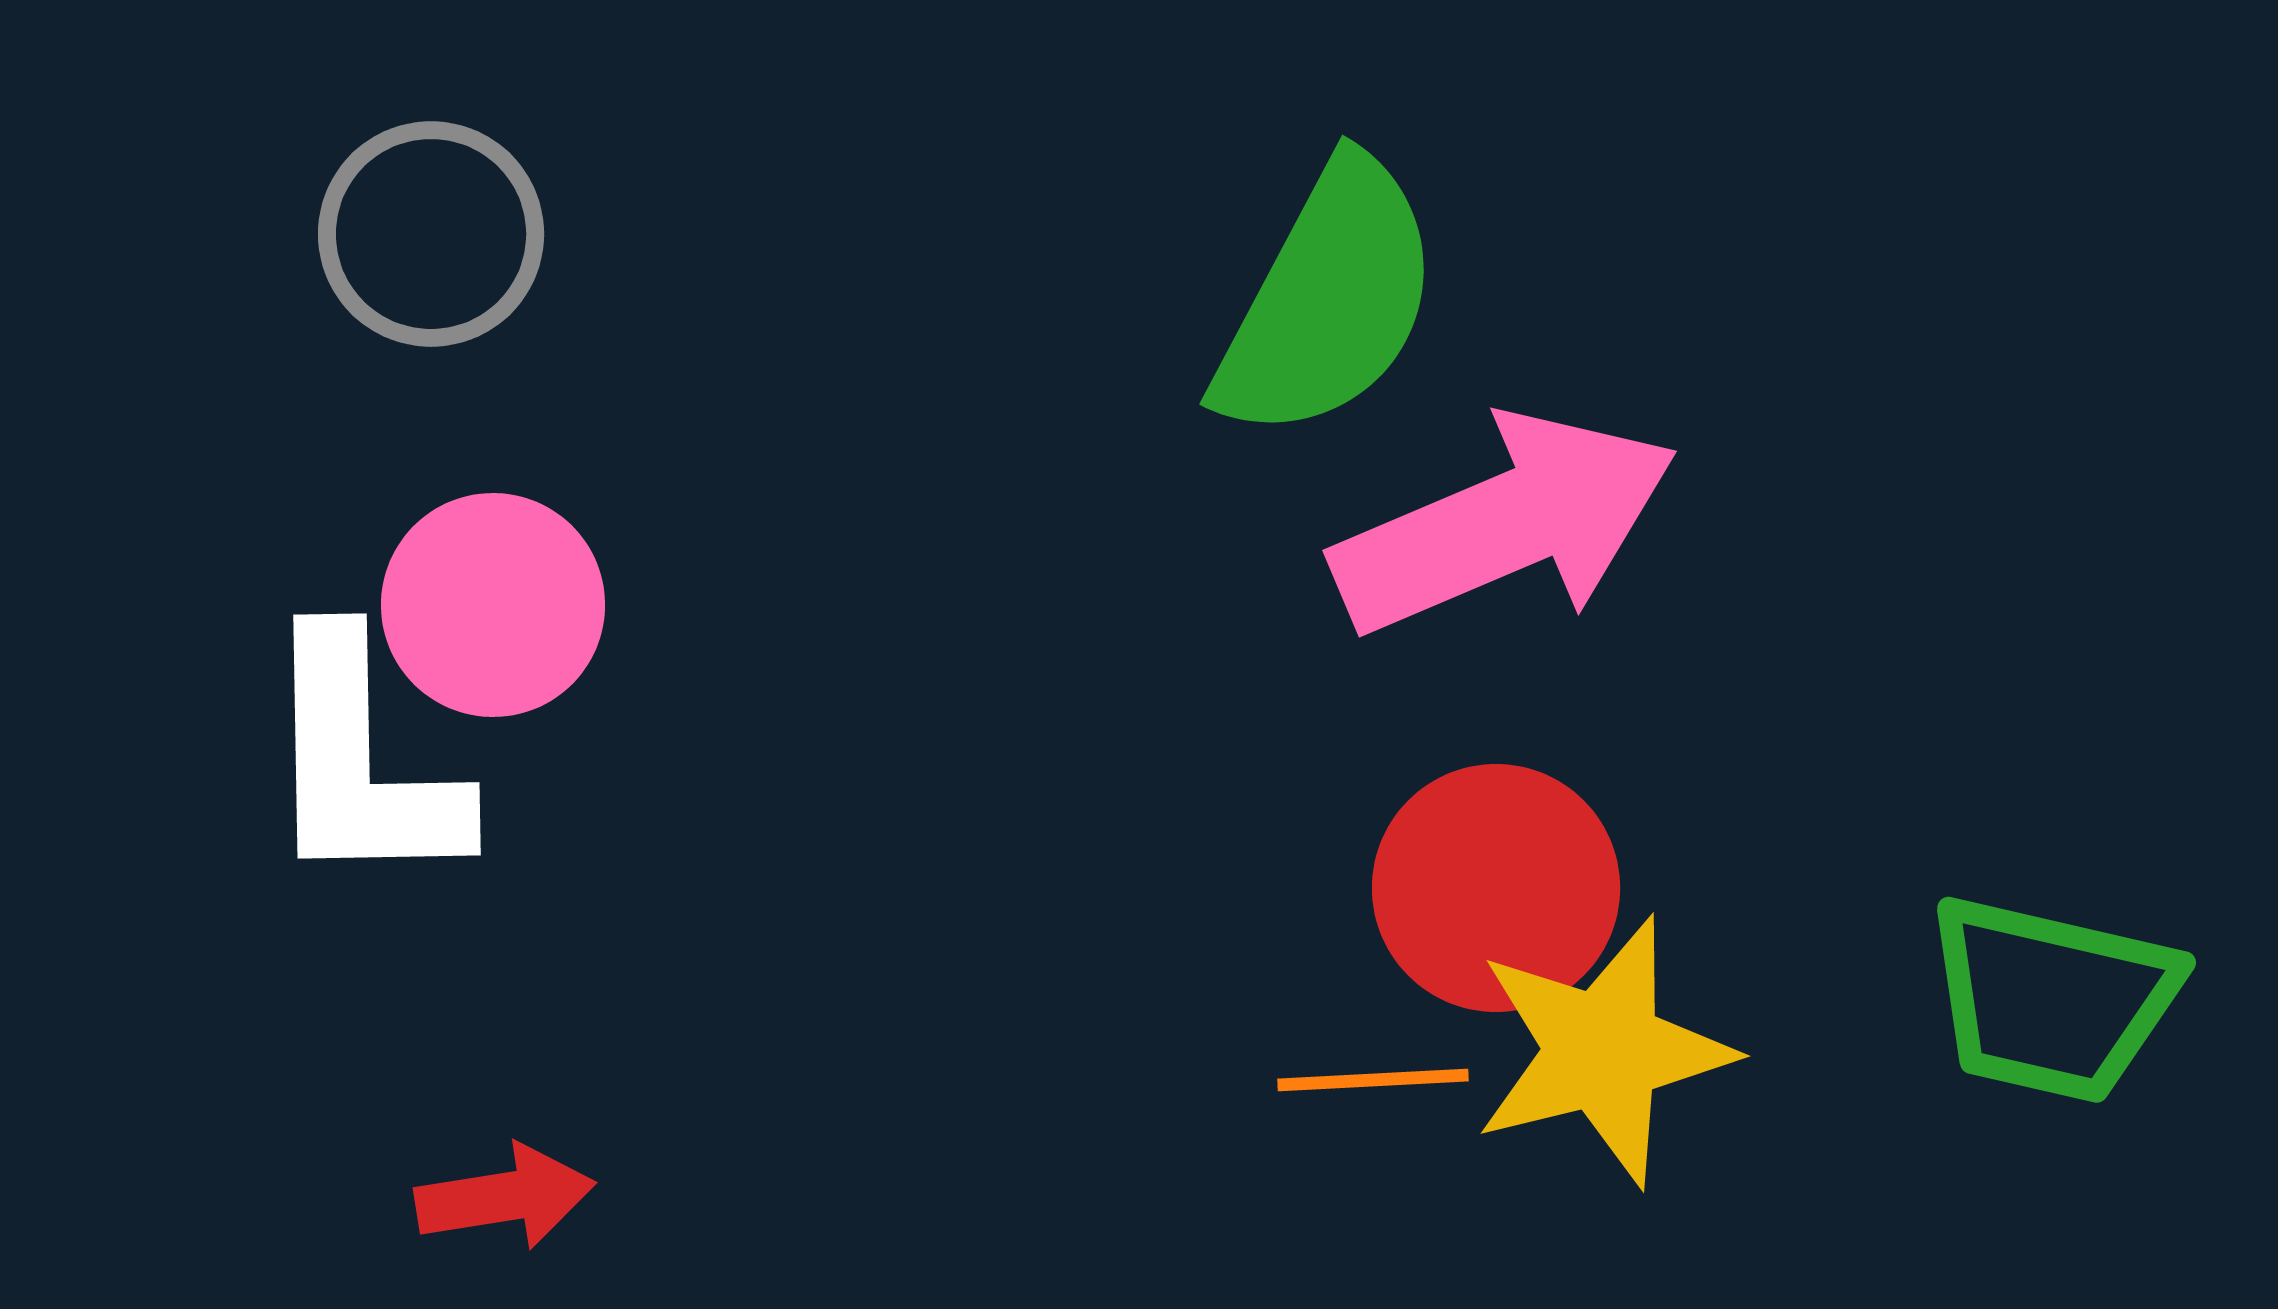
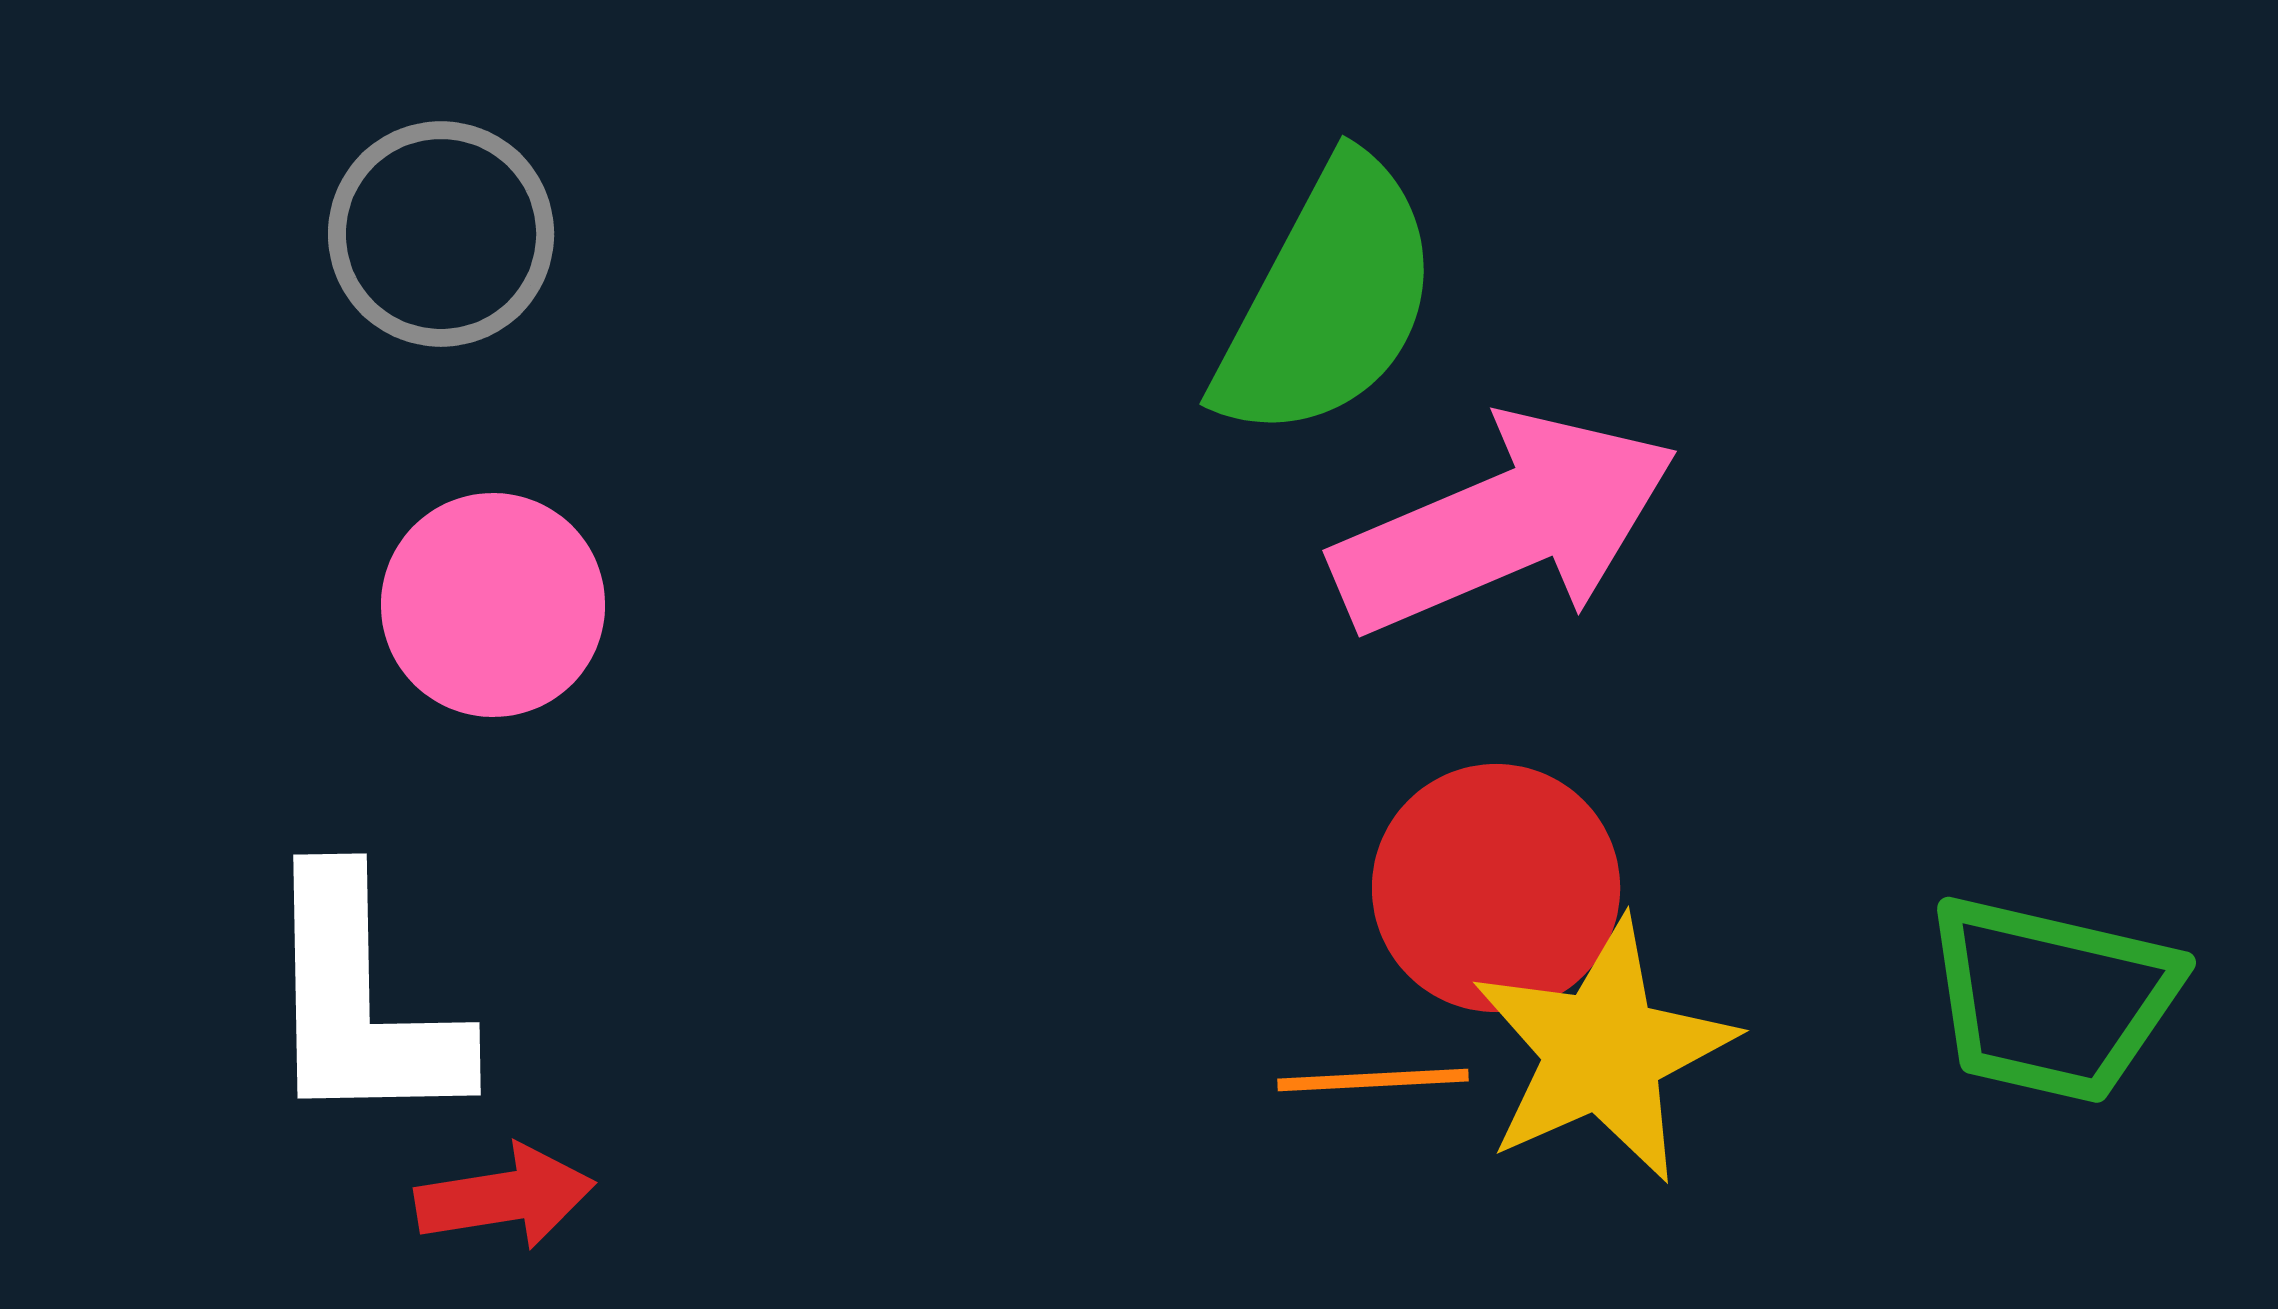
gray circle: moved 10 px right
white L-shape: moved 240 px down
yellow star: rotated 10 degrees counterclockwise
